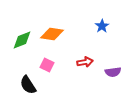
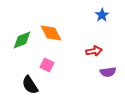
blue star: moved 11 px up
orange diamond: moved 1 px left, 1 px up; rotated 55 degrees clockwise
red arrow: moved 9 px right, 11 px up
purple semicircle: moved 5 px left
black semicircle: moved 2 px right
